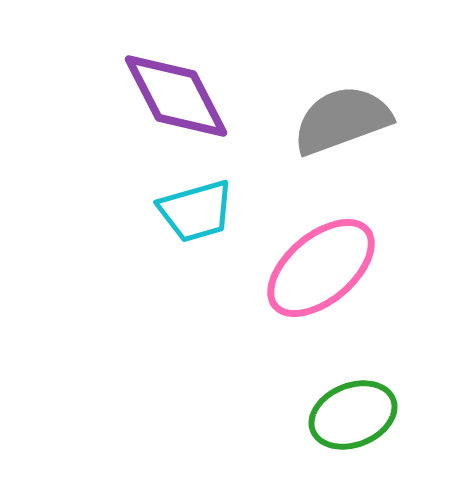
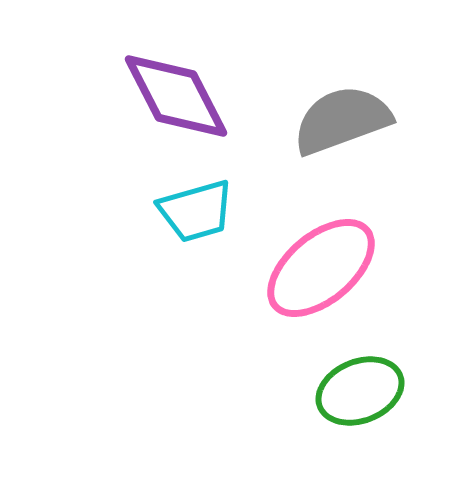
green ellipse: moved 7 px right, 24 px up
